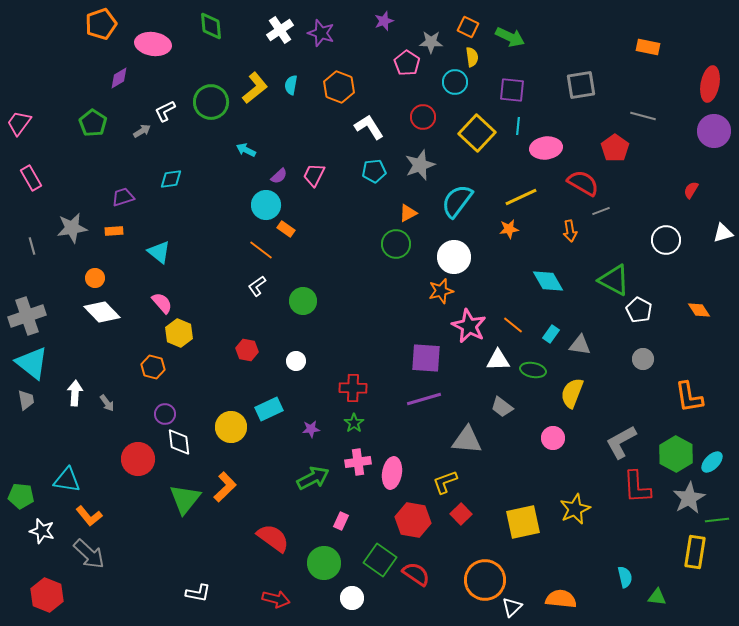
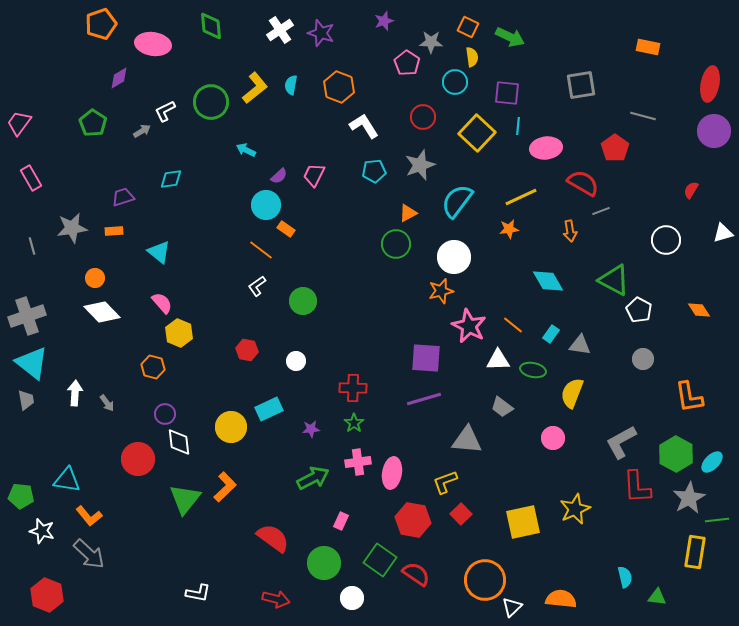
purple square at (512, 90): moved 5 px left, 3 px down
white L-shape at (369, 127): moved 5 px left, 1 px up
